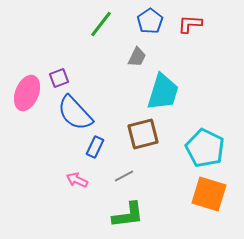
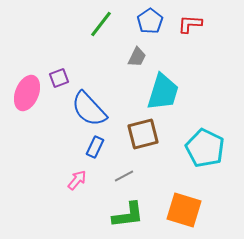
blue semicircle: moved 14 px right, 4 px up
pink arrow: rotated 105 degrees clockwise
orange square: moved 25 px left, 16 px down
